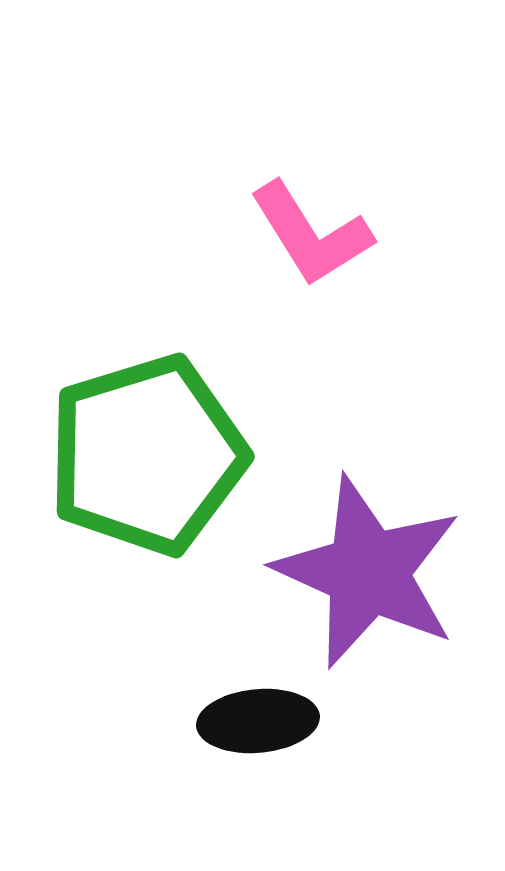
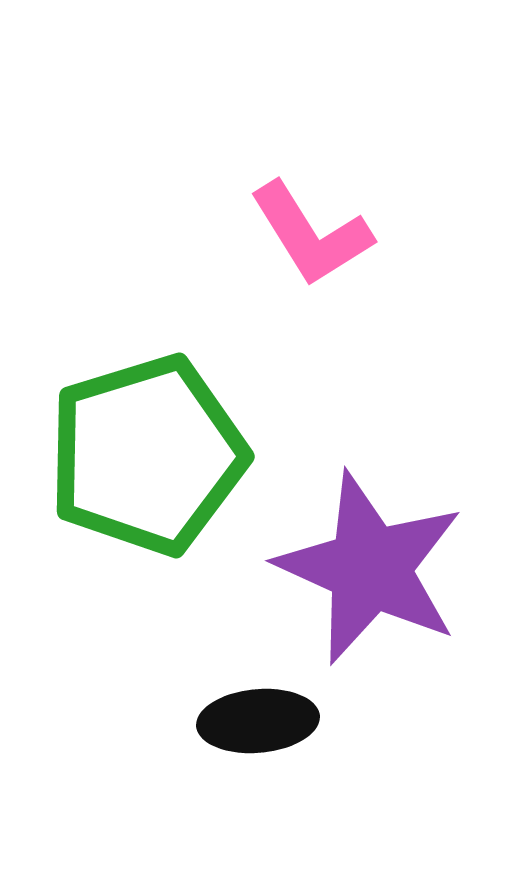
purple star: moved 2 px right, 4 px up
